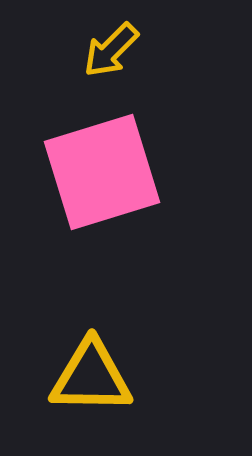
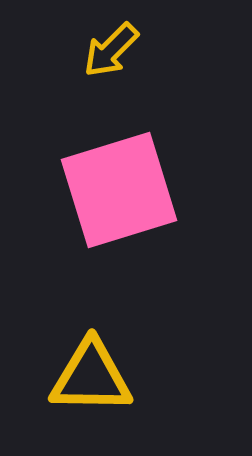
pink square: moved 17 px right, 18 px down
